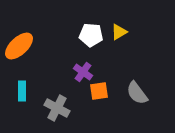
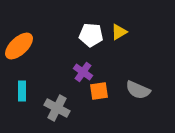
gray semicircle: moved 1 px right, 3 px up; rotated 30 degrees counterclockwise
